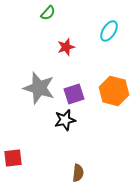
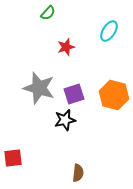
orange hexagon: moved 4 px down
